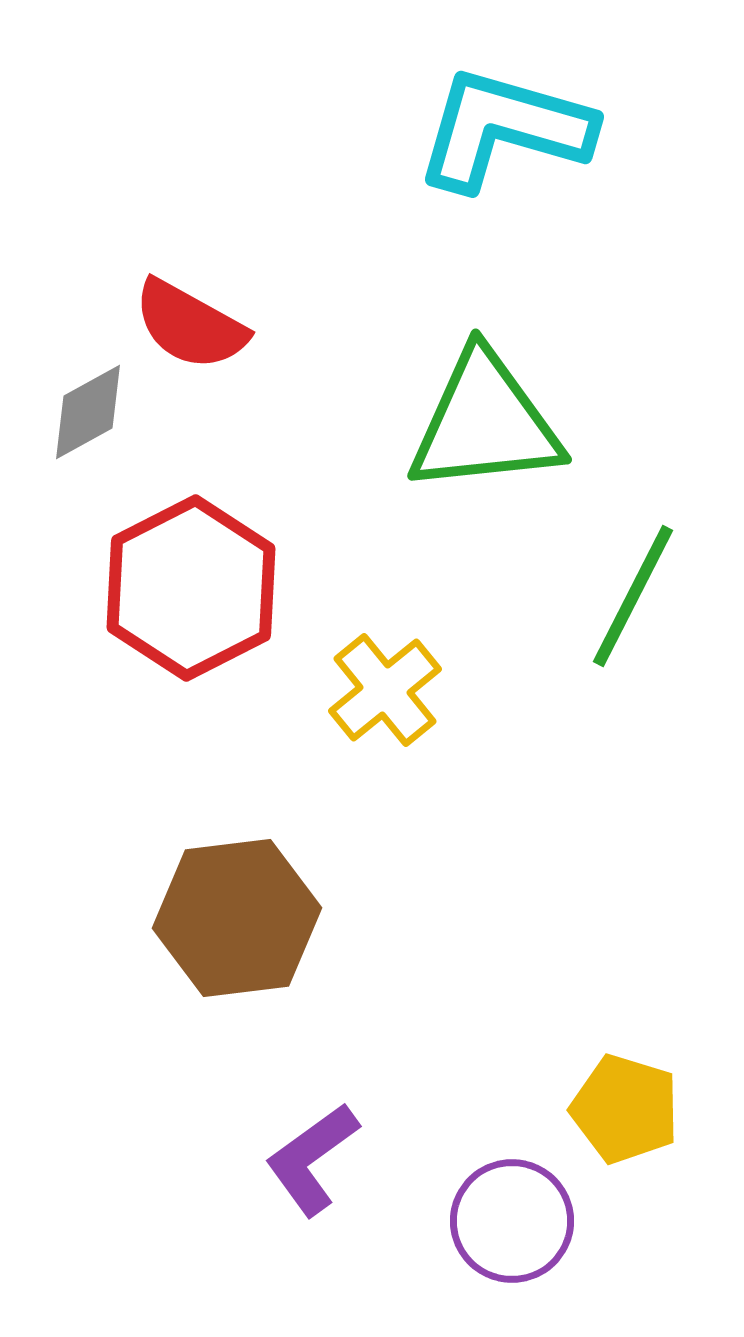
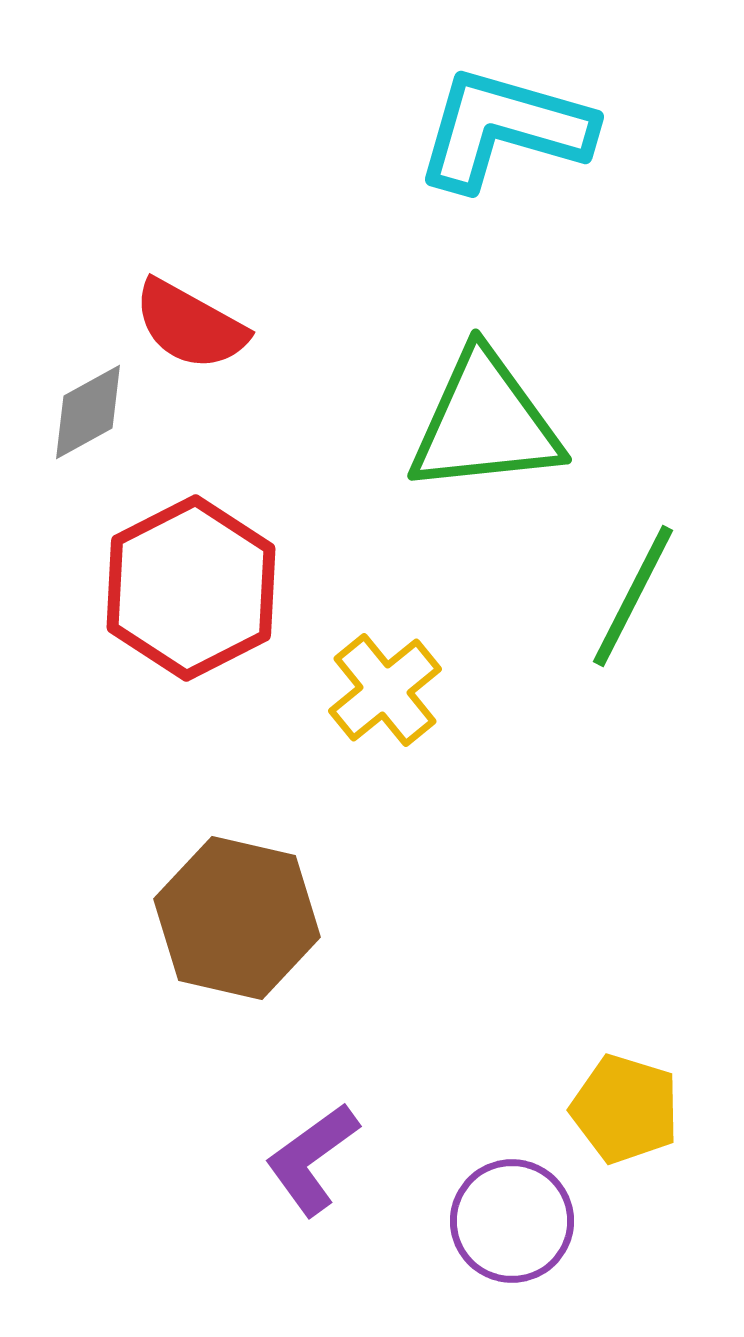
brown hexagon: rotated 20 degrees clockwise
